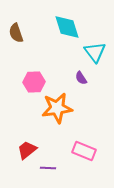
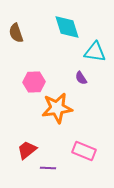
cyan triangle: rotated 45 degrees counterclockwise
